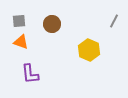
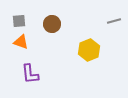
gray line: rotated 48 degrees clockwise
yellow hexagon: rotated 15 degrees clockwise
